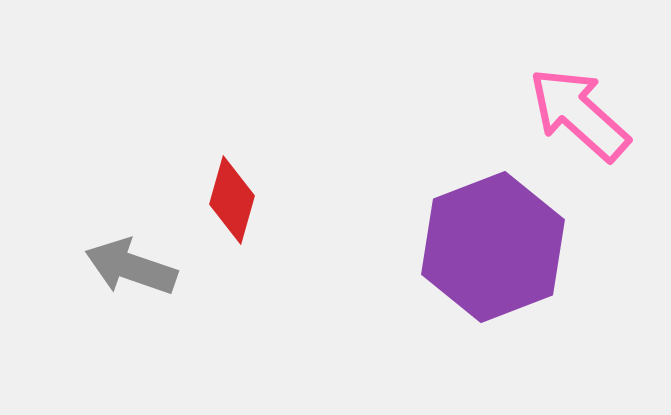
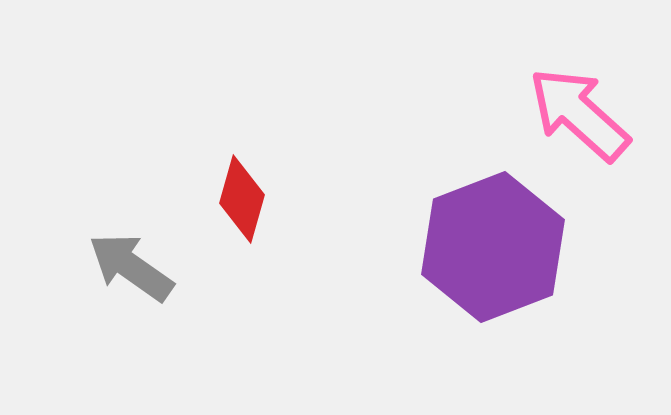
red diamond: moved 10 px right, 1 px up
gray arrow: rotated 16 degrees clockwise
